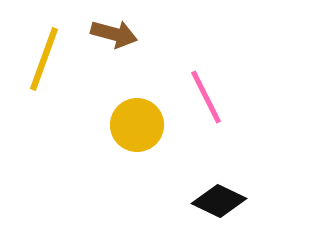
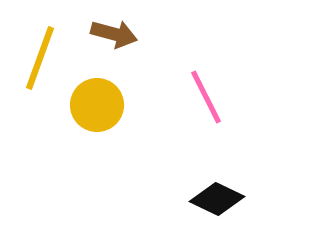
yellow line: moved 4 px left, 1 px up
yellow circle: moved 40 px left, 20 px up
black diamond: moved 2 px left, 2 px up
